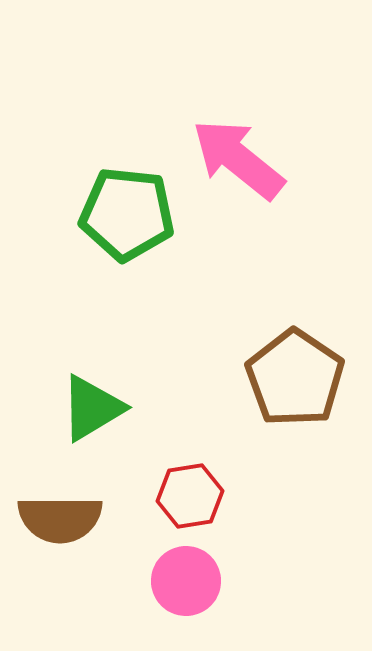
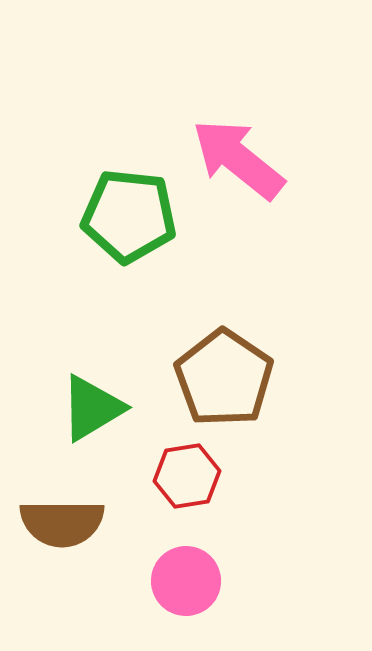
green pentagon: moved 2 px right, 2 px down
brown pentagon: moved 71 px left
red hexagon: moved 3 px left, 20 px up
brown semicircle: moved 2 px right, 4 px down
